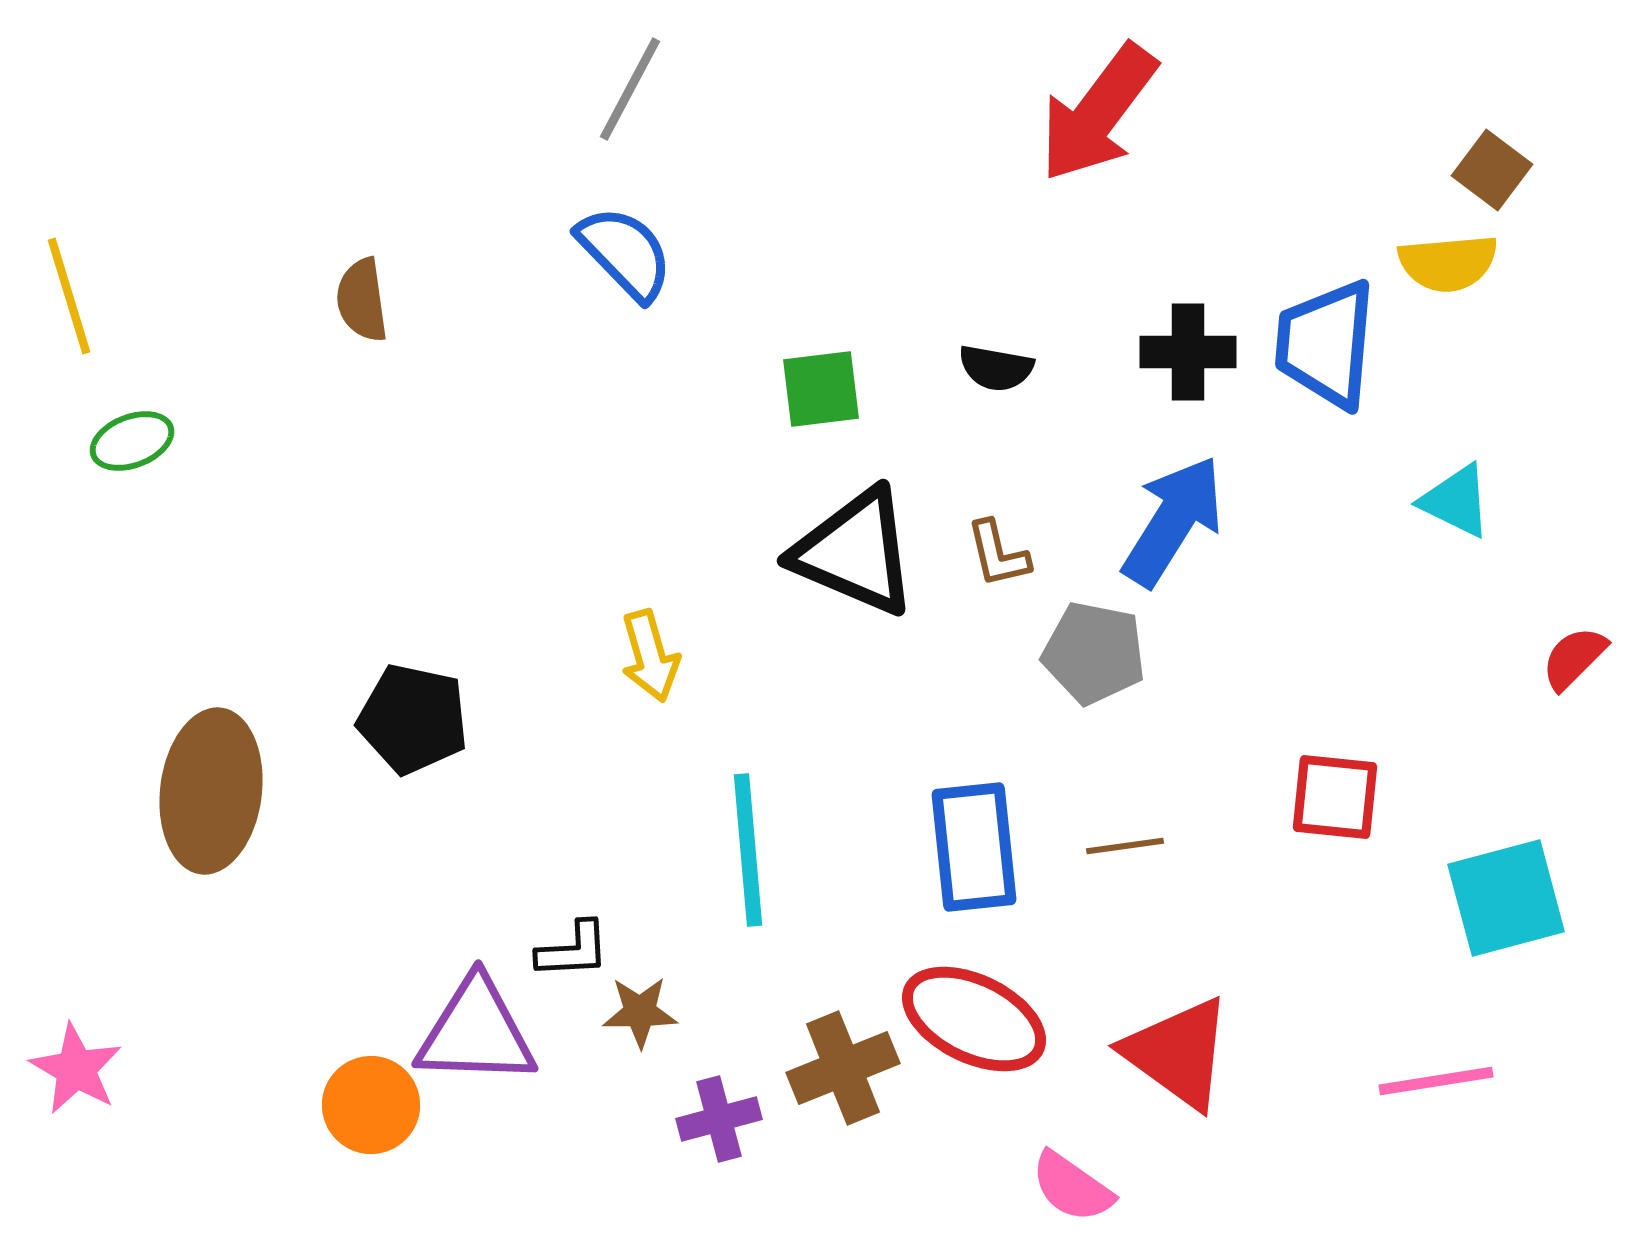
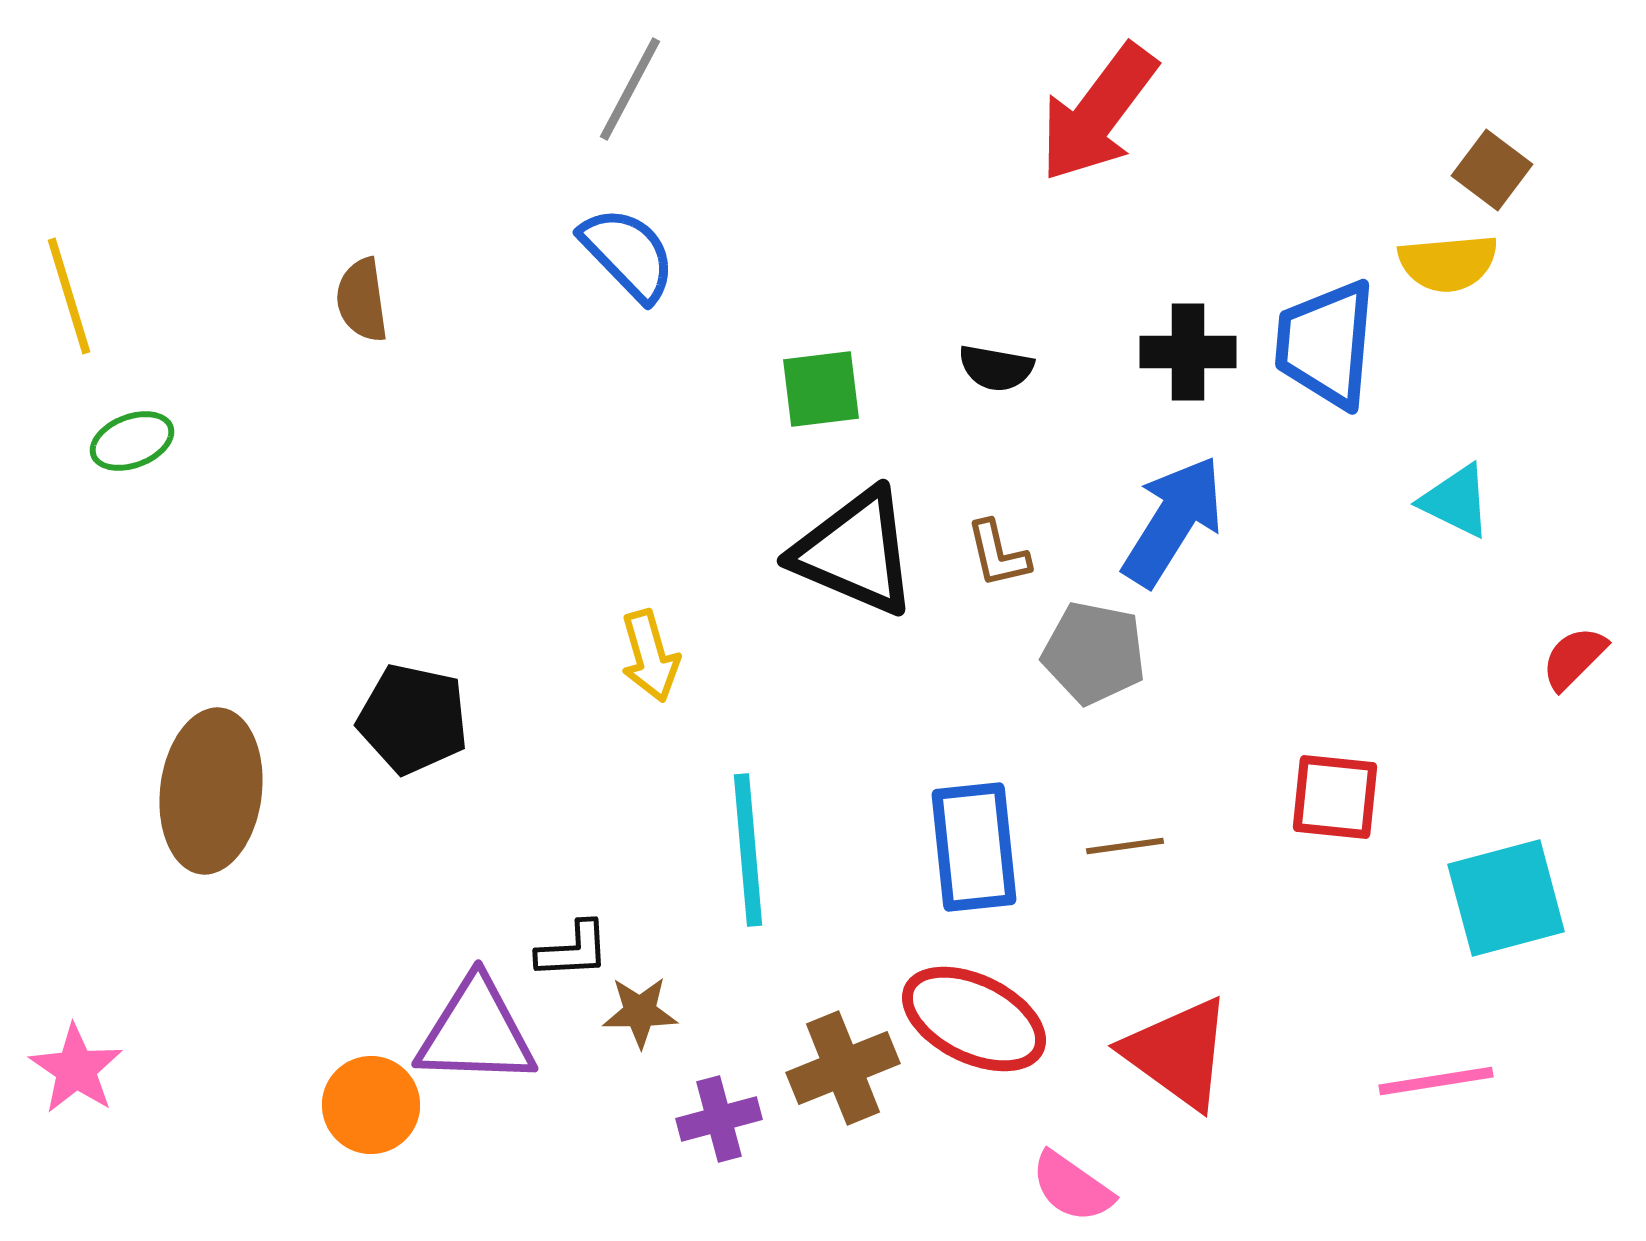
blue semicircle: moved 3 px right, 1 px down
pink star: rotated 4 degrees clockwise
